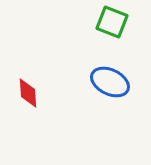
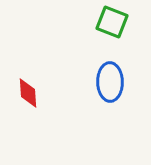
blue ellipse: rotated 63 degrees clockwise
